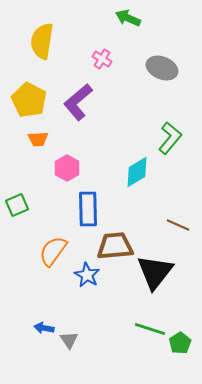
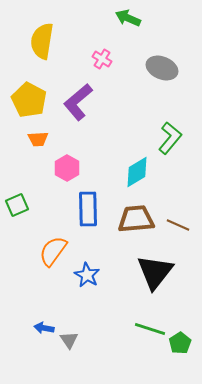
brown trapezoid: moved 21 px right, 27 px up
